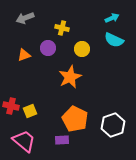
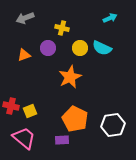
cyan arrow: moved 2 px left
cyan semicircle: moved 12 px left, 8 px down
yellow circle: moved 2 px left, 1 px up
white hexagon: rotated 10 degrees clockwise
pink trapezoid: moved 3 px up
